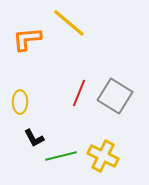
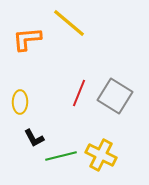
yellow cross: moved 2 px left, 1 px up
